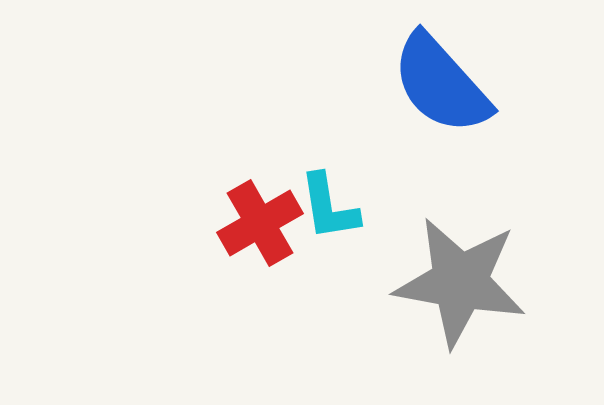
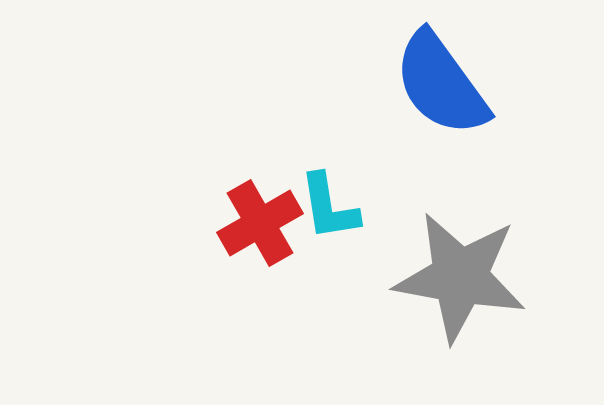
blue semicircle: rotated 6 degrees clockwise
gray star: moved 5 px up
